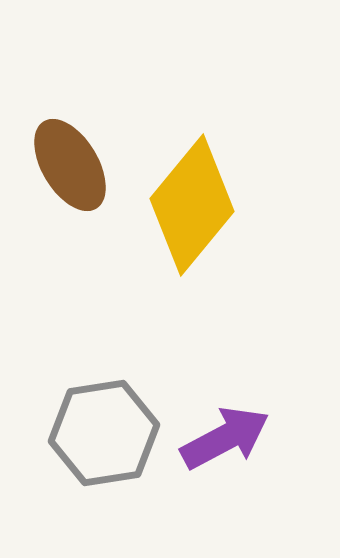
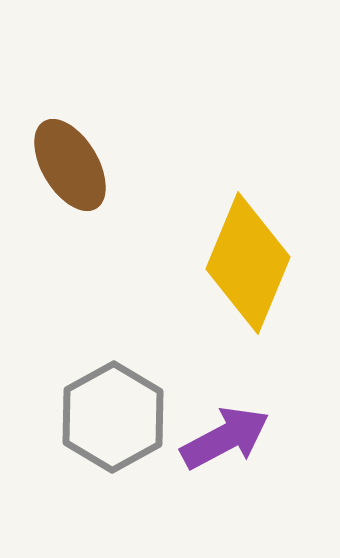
yellow diamond: moved 56 px right, 58 px down; rotated 17 degrees counterclockwise
gray hexagon: moved 9 px right, 16 px up; rotated 20 degrees counterclockwise
